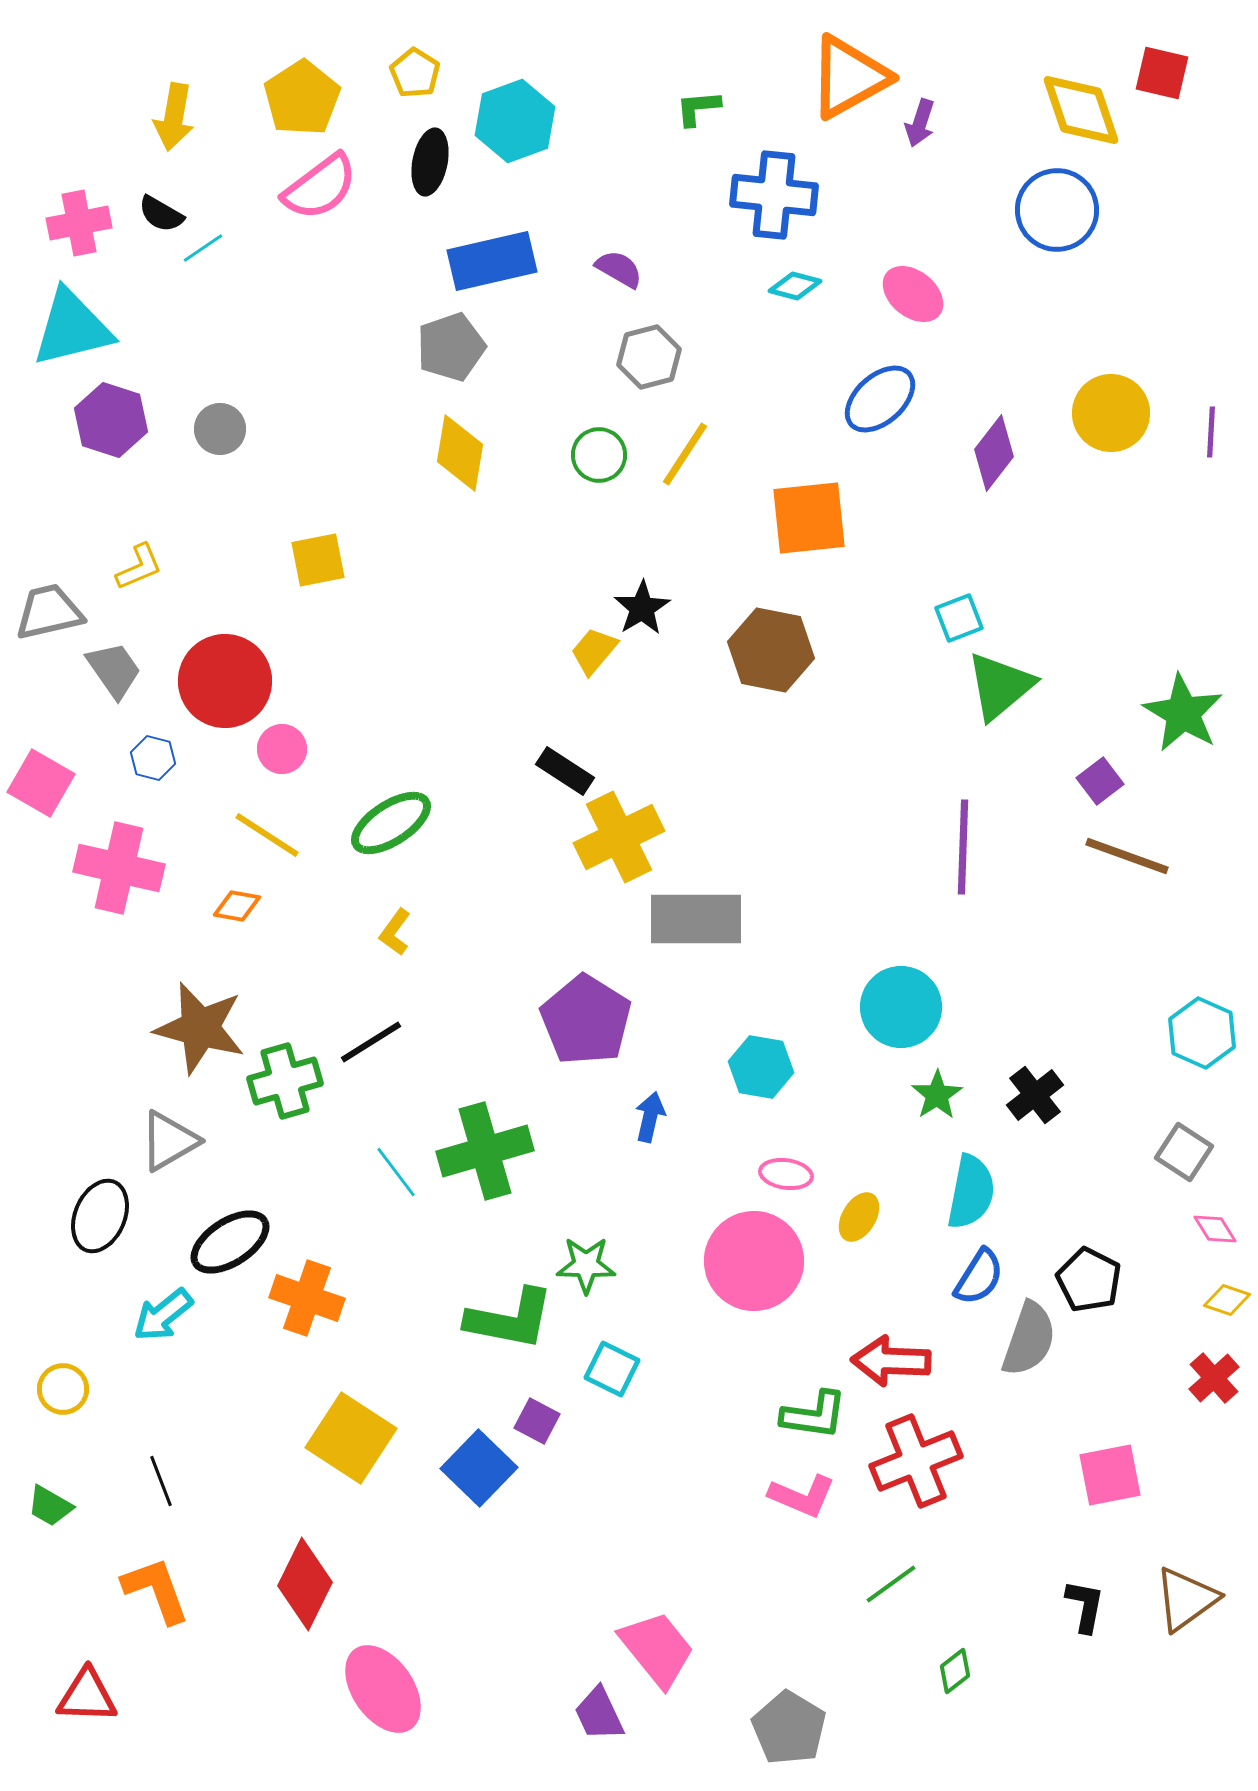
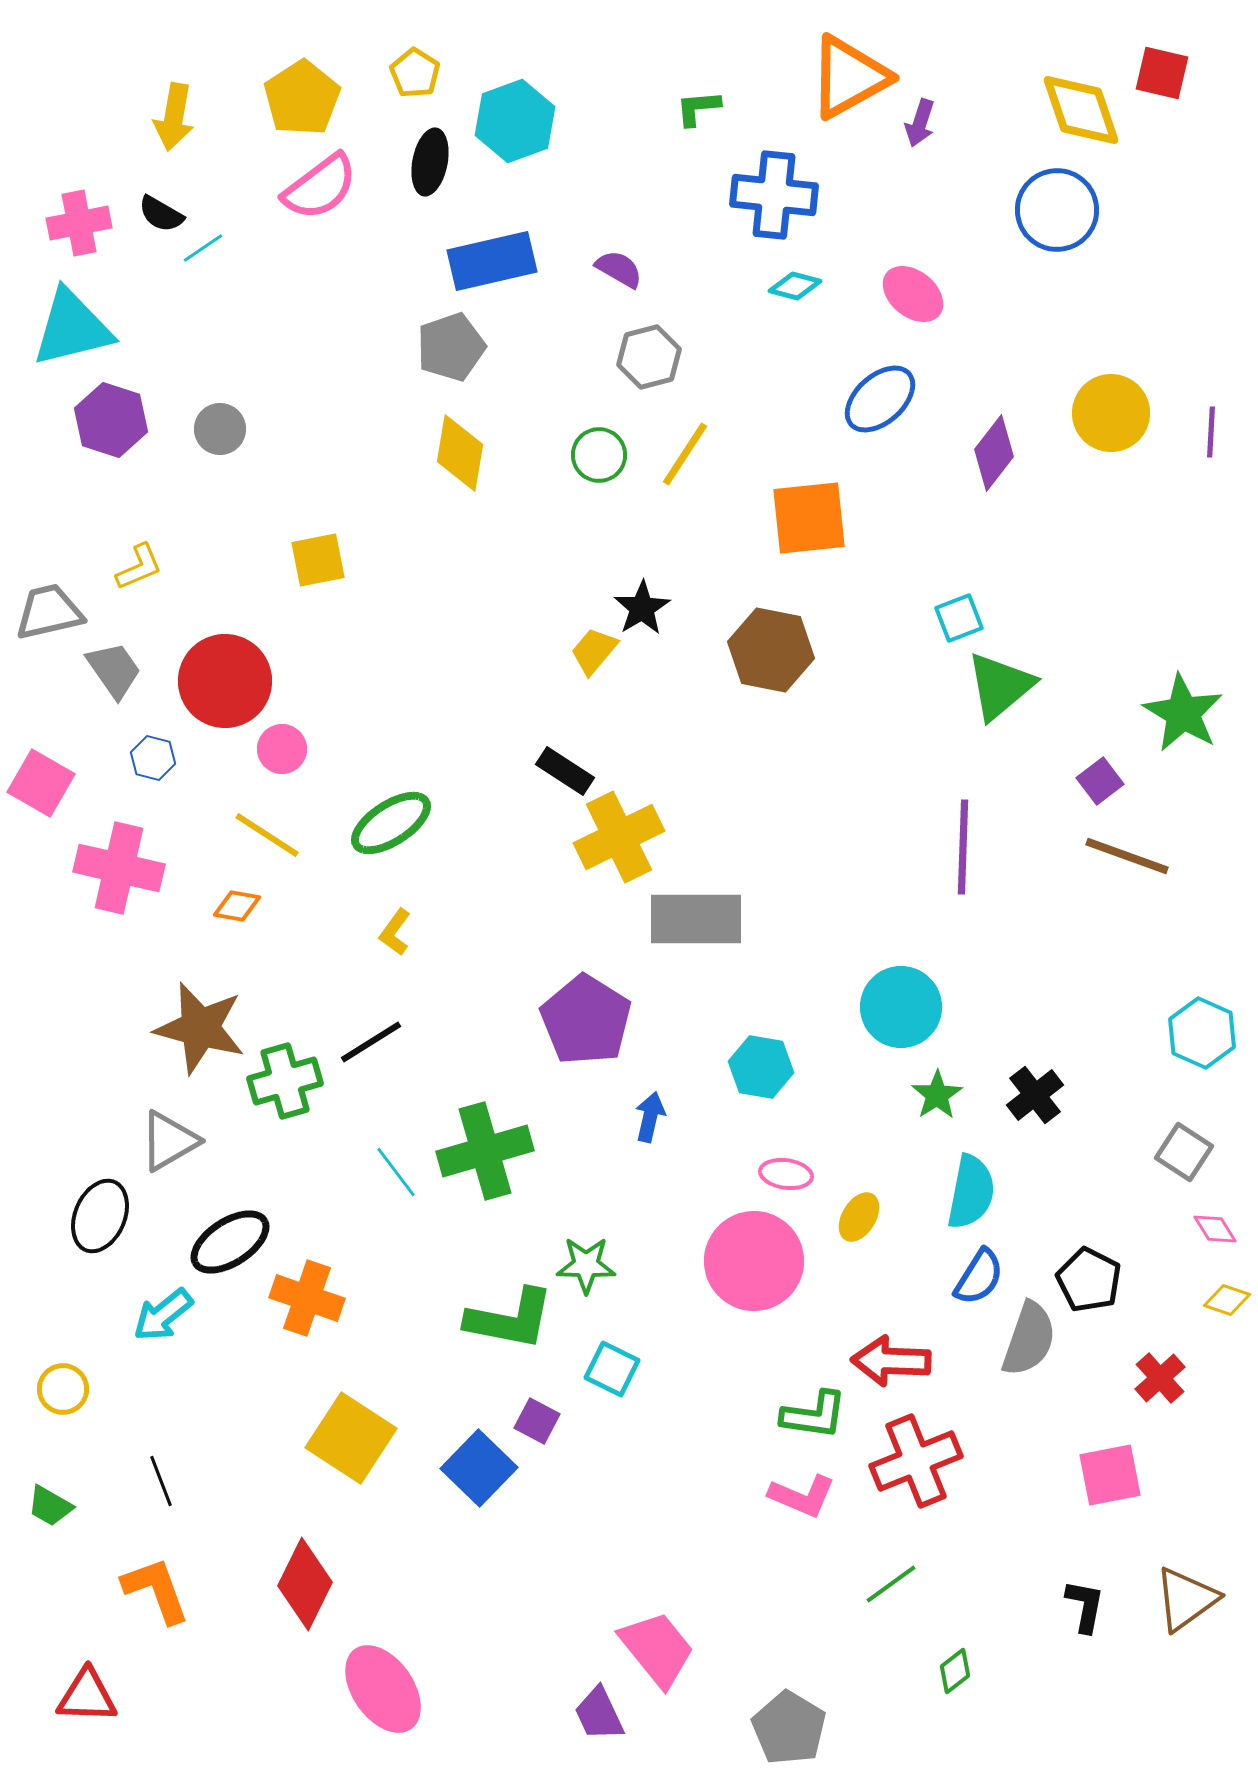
red cross at (1214, 1378): moved 54 px left
